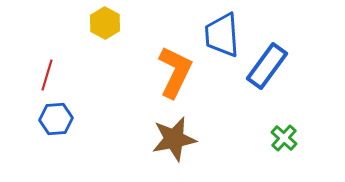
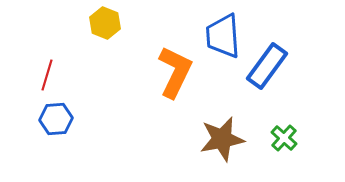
yellow hexagon: rotated 8 degrees counterclockwise
blue trapezoid: moved 1 px right, 1 px down
brown star: moved 48 px right
